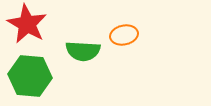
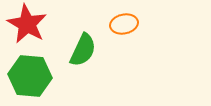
orange ellipse: moved 11 px up
green semicircle: moved 1 px up; rotated 68 degrees counterclockwise
